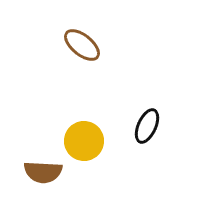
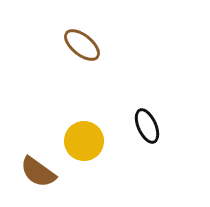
black ellipse: rotated 48 degrees counterclockwise
brown semicircle: moved 5 px left; rotated 33 degrees clockwise
